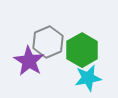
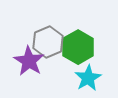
green hexagon: moved 4 px left, 3 px up
cyan star: rotated 20 degrees counterclockwise
